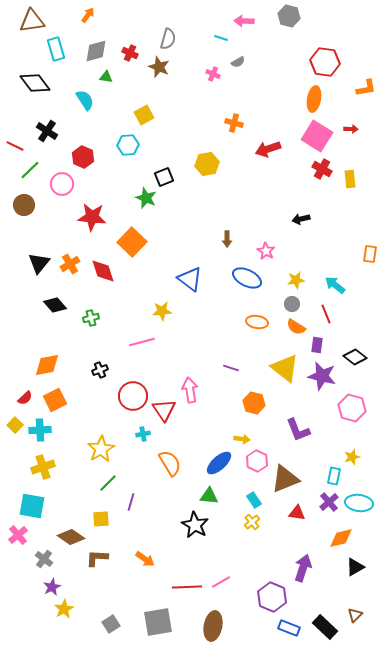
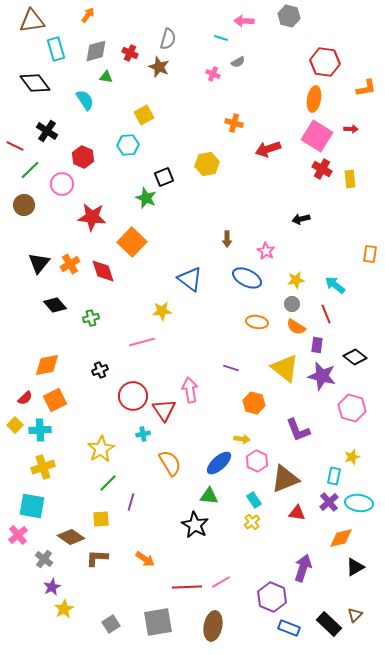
black rectangle at (325, 627): moved 4 px right, 3 px up
